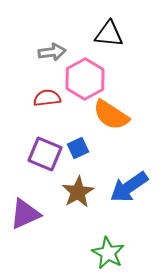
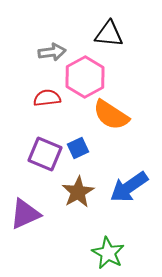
pink hexagon: moved 2 px up
